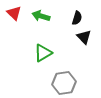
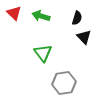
green triangle: rotated 36 degrees counterclockwise
